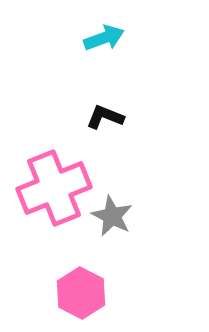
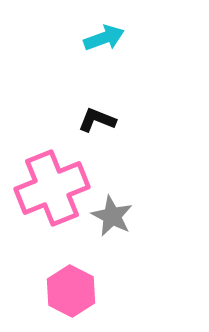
black L-shape: moved 8 px left, 3 px down
pink cross: moved 2 px left
pink hexagon: moved 10 px left, 2 px up
